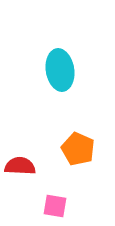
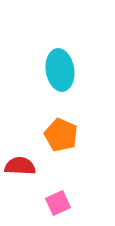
orange pentagon: moved 17 px left, 14 px up
pink square: moved 3 px right, 3 px up; rotated 35 degrees counterclockwise
